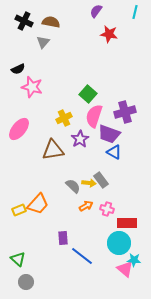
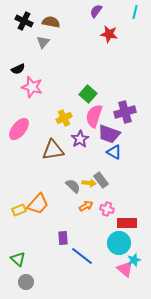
cyan star: rotated 24 degrees counterclockwise
